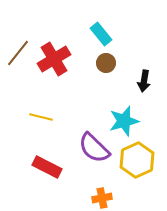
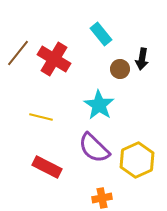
red cross: rotated 28 degrees counterclockwise
brown circle: moved 14 px right, 6 px down
black arrow: moved 2 px left, 22 px up
cyan star: moved 25 px left, 16 px up; rotated 24 degrees counterclockwise
